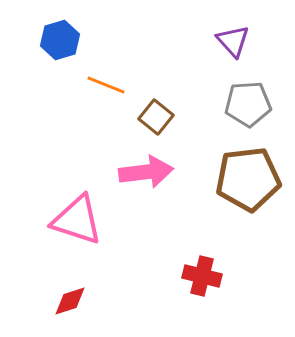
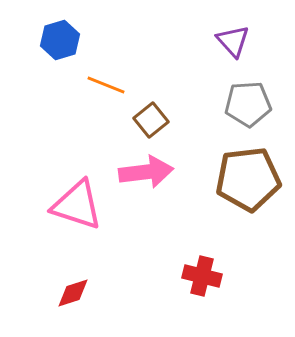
brown square: moved 5 px left, 3 px down; rotated 12 degrees clockwise
pink triangle: moved 15 px up
red diamond: moved 3 px right, 8 px up
